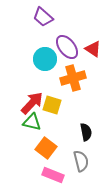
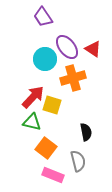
purple trapezoid: rotated 15 degrees clockwise
red arrow: moved 1 px right, 6 px up
gray semicircle: moved 3 px left
